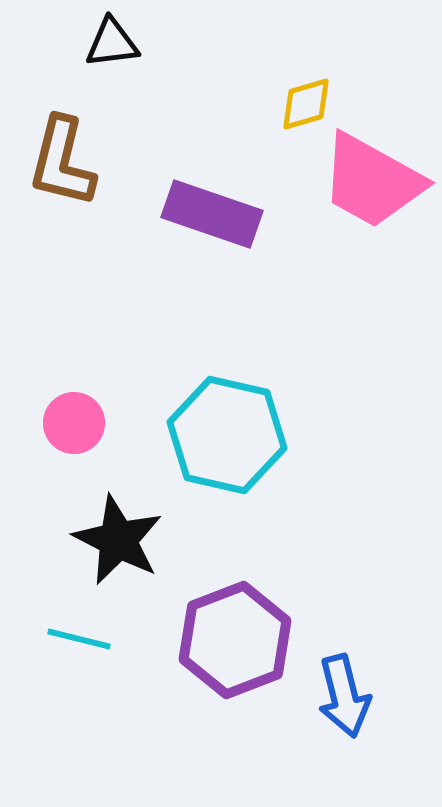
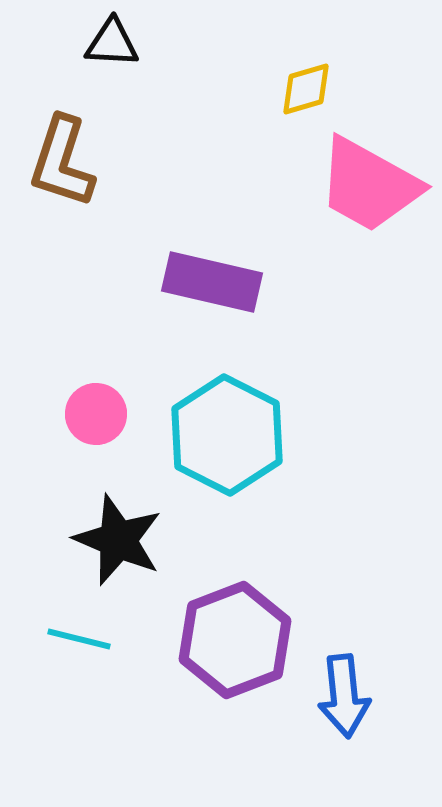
black triangle: rotated 10 degrees clockwise
yellow diamond: moved 15 px up
brown L-shape: rotated 4 degrees clockwise
pink trapezoid: moved 3 px left, 4 px down
purple rectangle: moved 68 px down; rotated 6 degrees counterclockwise
pink circle: moved 22 px right, 9 px up
cyan hexagon: rotated 14 degrees clockwise
black star: rotated 4 degrees counterclockwise
blue arrow: rotated 8 degrees clockwise
